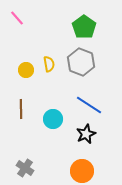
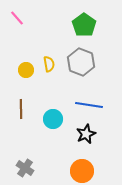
green pentagon: moved 2 px up
blue line: rotated 24 degrees counterclockwise
